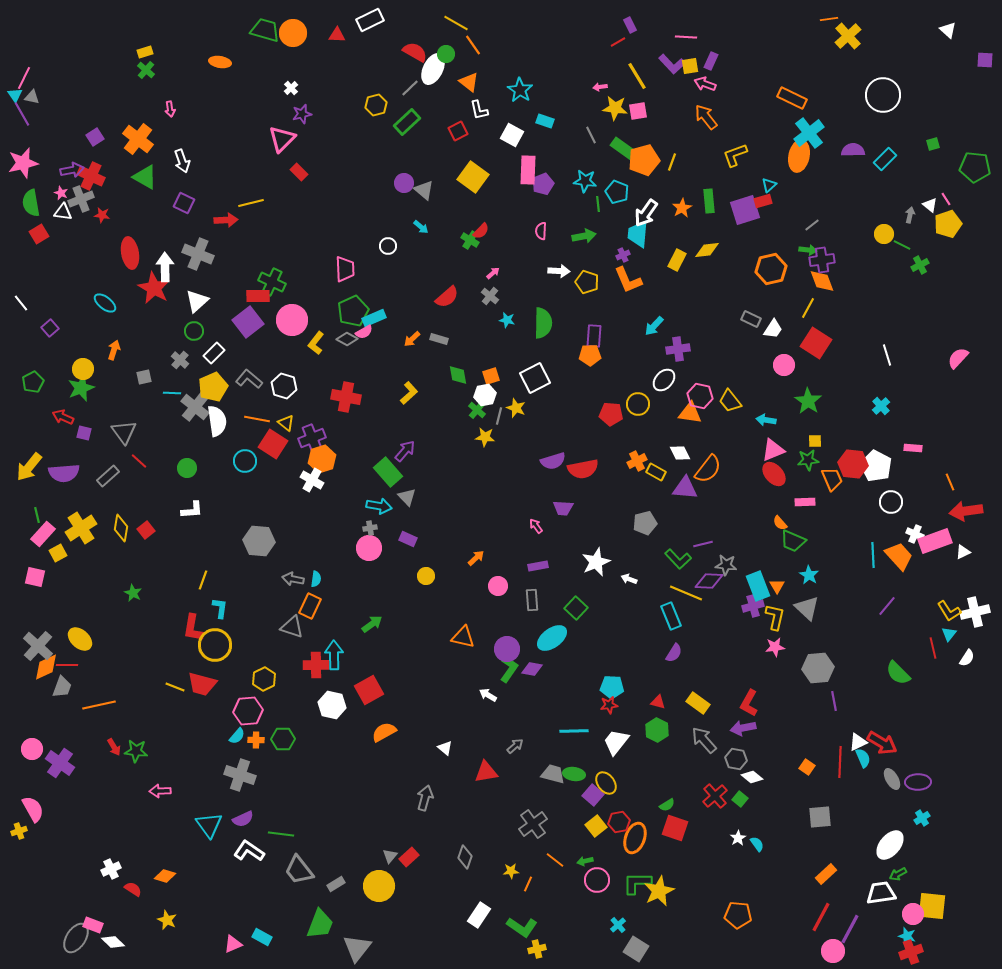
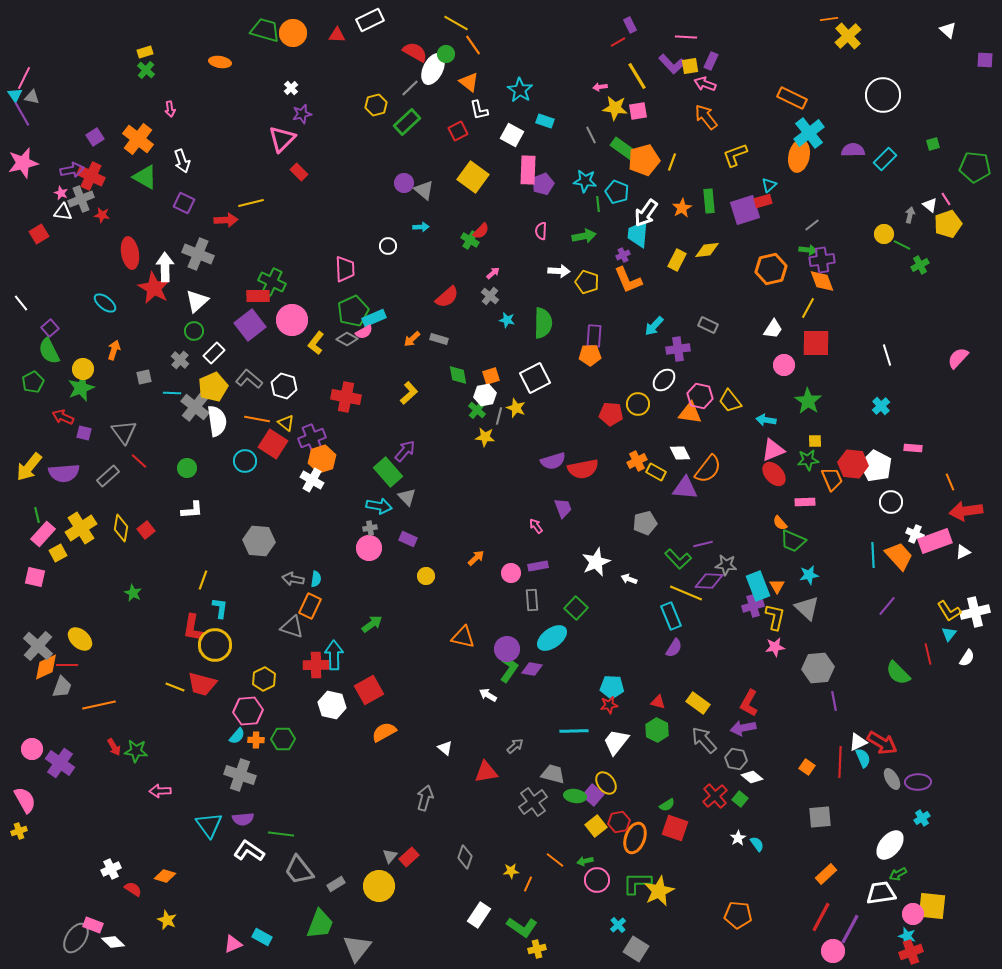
green semicircle at (31, 203): moved 18 px right, 148 px down; rotated 16 degrees counterclockwise
cyan arrow at (421, 227): rotated 42 degrees counterclockwise
gray rectangle at (751, 319): moved 43 px left, 6 px down
purple square at (248, 322): moved 2 px right, 3 px down
red square at (816, 343): rotated 32 degrees counterclockwise
purple trapezoid at (563, 508): rotated 115 degrees counterclockwise
cyan star at (809, 575): rotated 30 degrees clockwise
pink circle at (498, 586): moved 13 px right, 13 px up
red line at (933, 648): moved 5 px left, 6 px down
purple semicircle at (674, 653): moved 5 px up
green ellipse at (574, 774): moved 1 px right, 22 px down
pink semicircle at (33, 809): moved 8 px left, 9 px up
purple semicircle at (243, 819): rotated 20 degrees clockwise
gray cross at (533, 824): moved 22 px up
